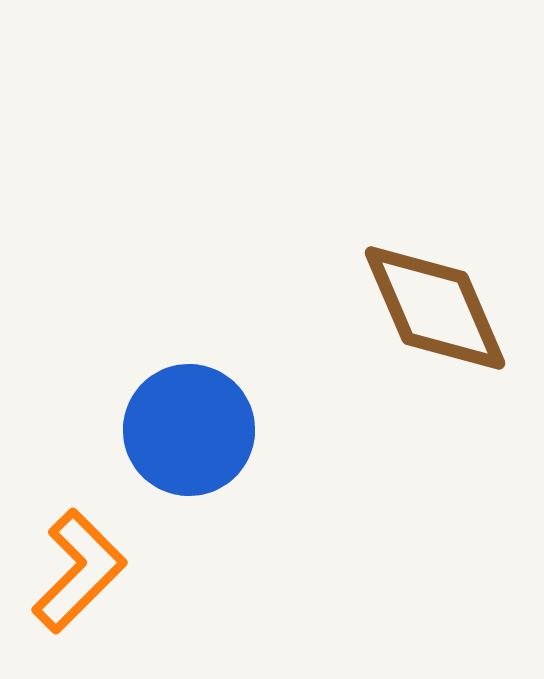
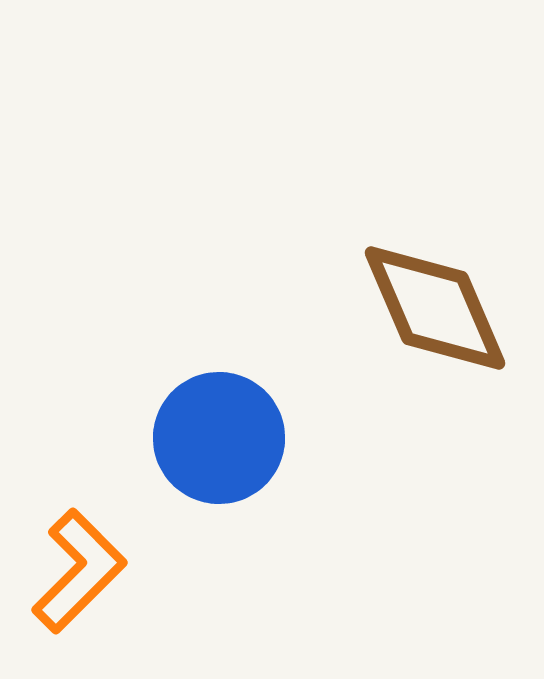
blue circle: moved 30 px right, 8 px down
